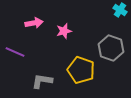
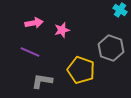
pink star: moved 2 px left, 1 px up
purple line: moved 15 px right
